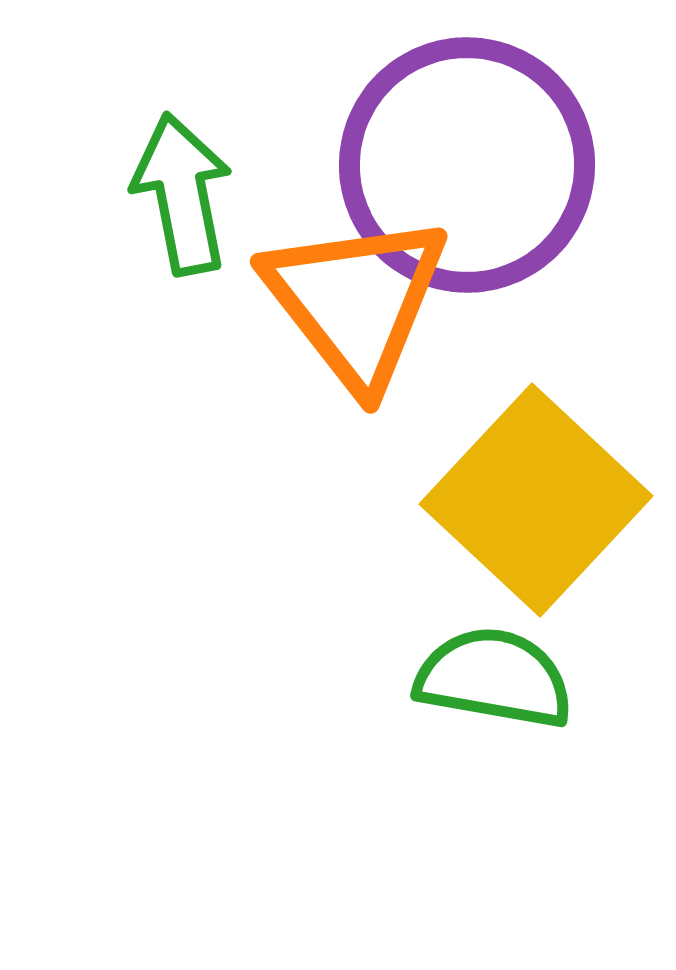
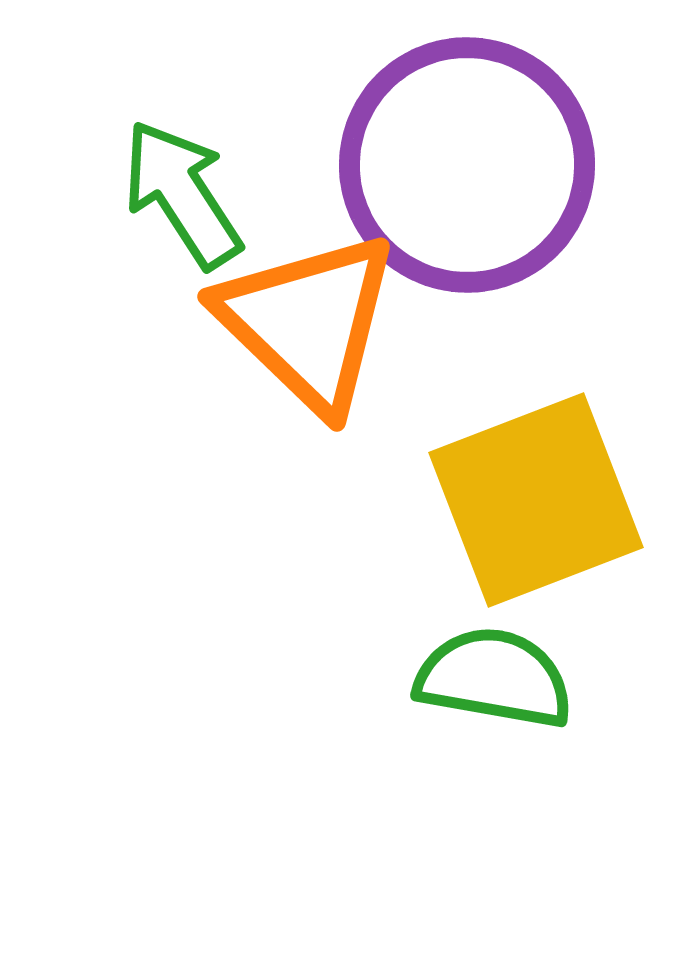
green arrow: rotated 22 degrees counterclockwise
orange triangle: moved 48 px left, 21 px down; rotated 8 degrees counterclockwise
yellow square: rotated 26 degrees clockwise
